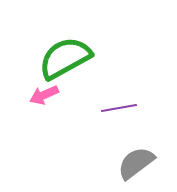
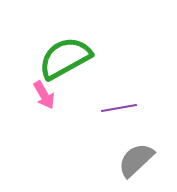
pink arrow: rotated 96 degrees counterclockwise
gray semicircle: moved 3 px up; rotated 6 degrees counterclockwise
